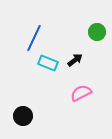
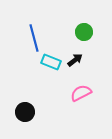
green circle: moved 13 px left
blue line: rotated 40 degrees counterclockwise
cyan rectangle: moved 3 px right, 1 px up
black circle: moved 2 px right, 4 px up
